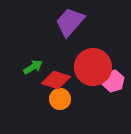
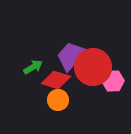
purple trapezoid: moved 1 px right, 34 px down
pink hexagon: rotated 15 degrees clockwise
orange circle: moved 2 px left, 1 px down
